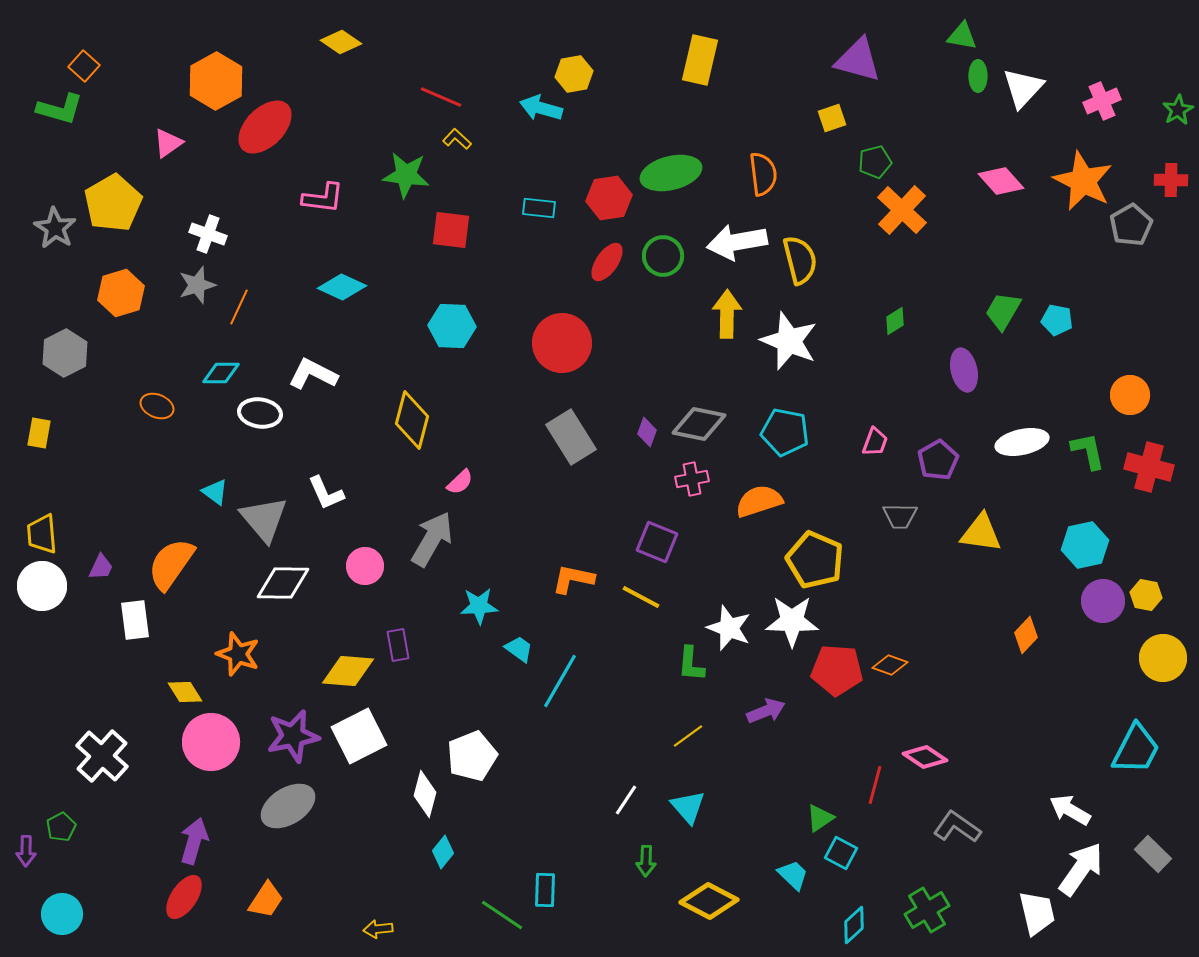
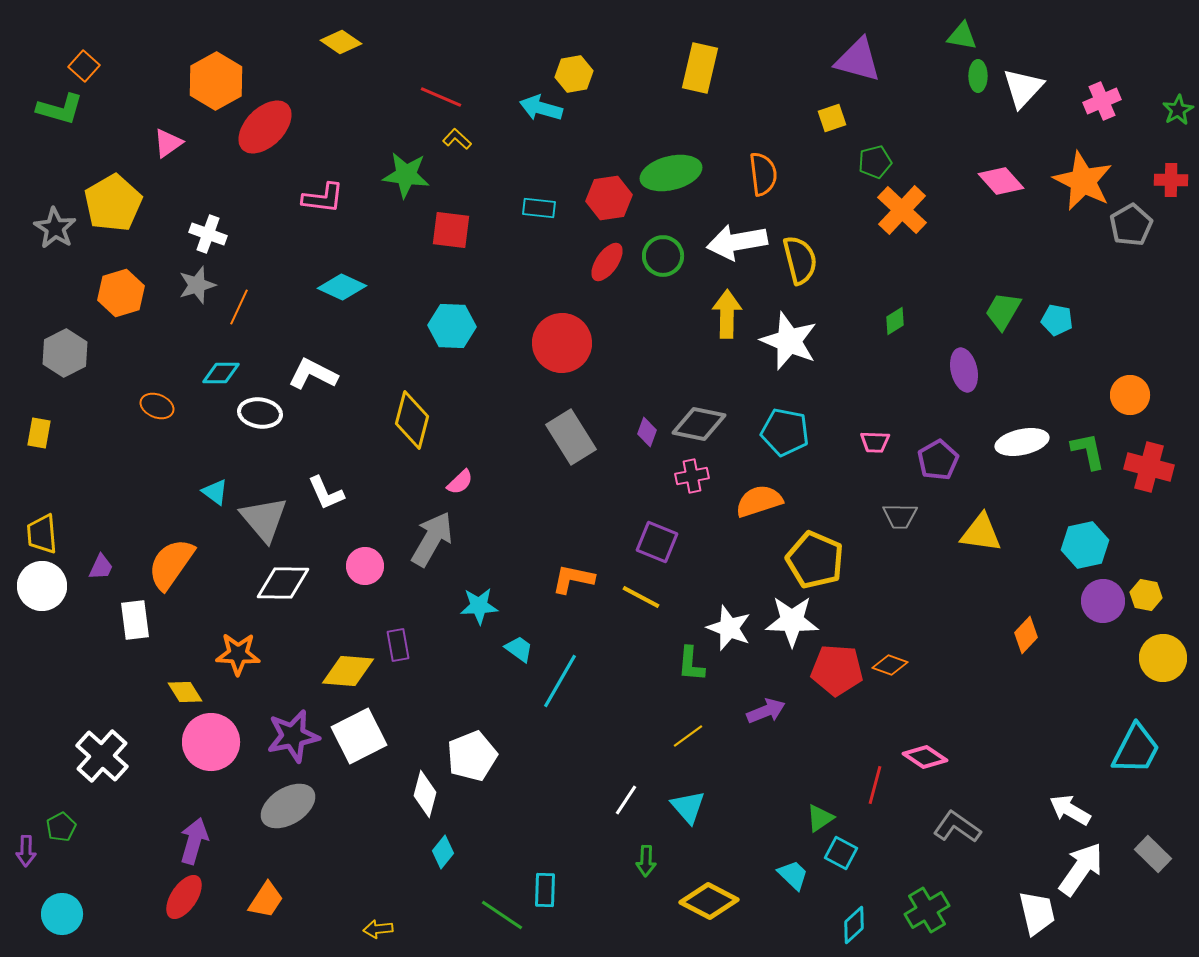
yellow rectangle at (700, 60): moved 8 px down
pink trapezoid at (875, 442): rotated 72 degrees clockwise
pink cross at (692, 479): moved 3 px up
orange star at (238, 654): rotated 18 degrees counterclockwise
